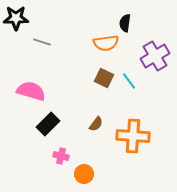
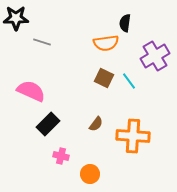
pink semicircle: rotated 8 degrees clockwise
orange circle: moved 6 px right
